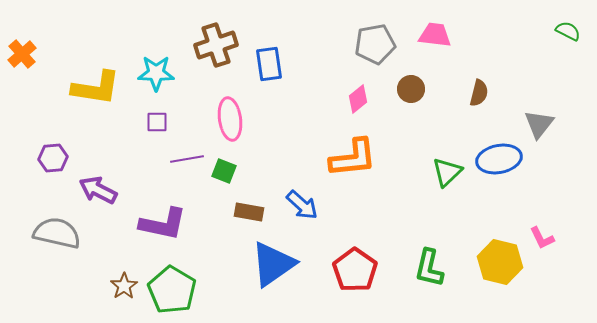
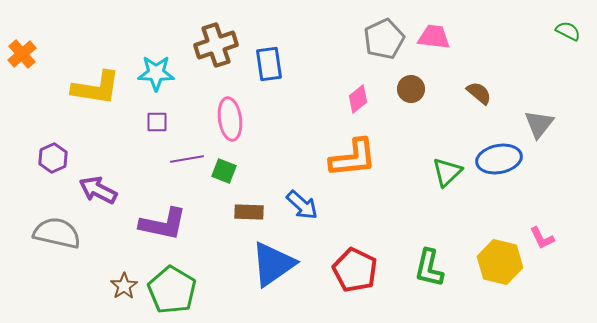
pink trapezoid: moved 1 px left, 2 px down
gray pentagon: moved 9 px right, 5 px up; rotated 15 degrees counterclockwise
brown semicircle: rotated 64 degrees counterclockwise
purple hexagon: rotated 20 degrees counterclockwise
brown rectangle: rotated 8 degrees counterclockwise
red pentagon: rotated 9 degrees counterclockwise
